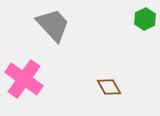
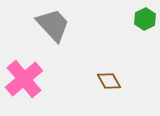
pink cross: rotated 15 degrees clockwise
brown diamond: moved 6 px up
